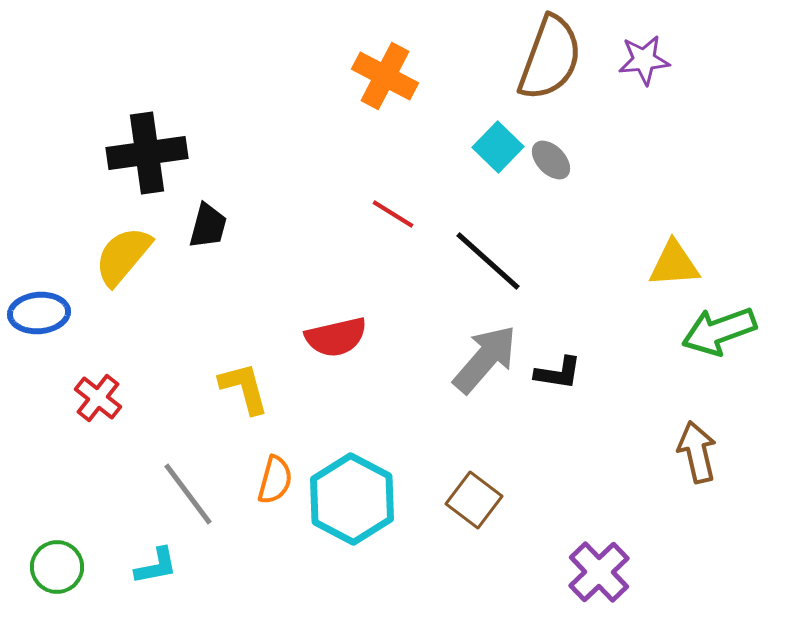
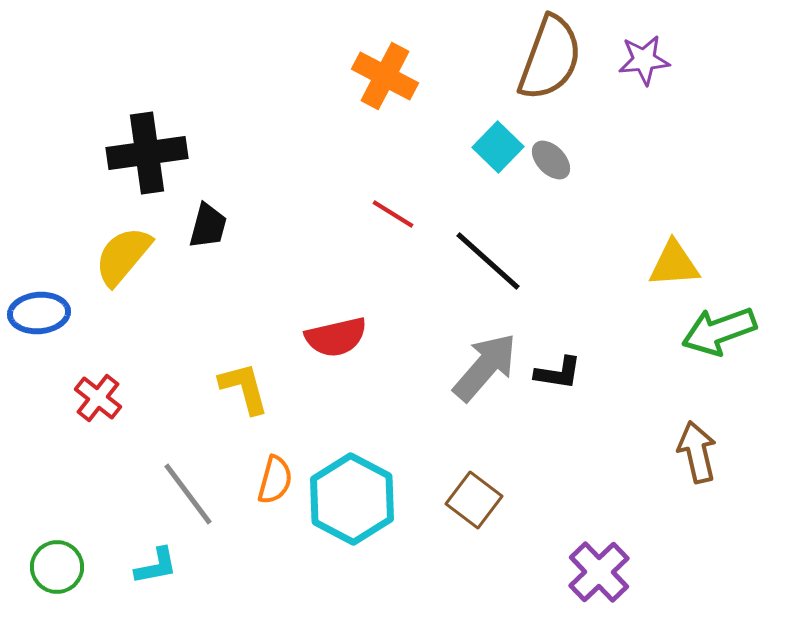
gray arrow: moved 8 px down
